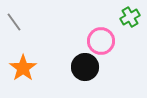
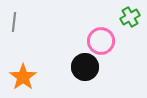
gray line: rotated 42 degrees clockwise
orange star: moved 9 px down
